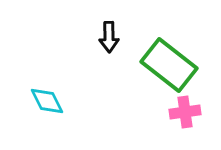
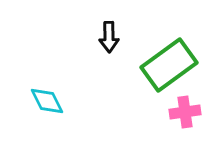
green rectangle: rotated 74 degrees counterclockwise
